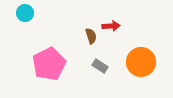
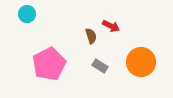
cyan circle: moved 2 px right, 1 px down
red arrow: rotated 30 degrees clockwise
